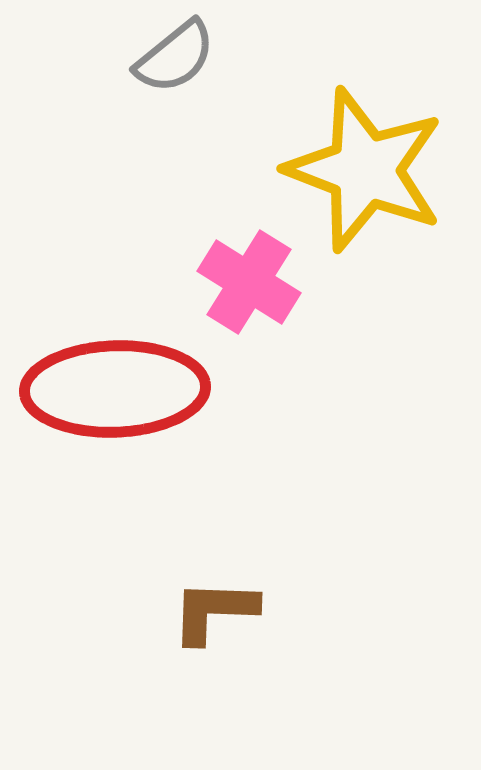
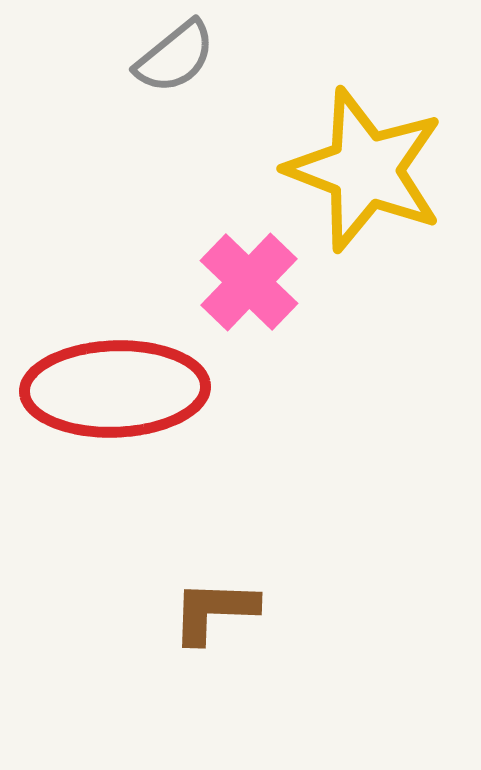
pink cross: rotated 12 degrees clockwise
